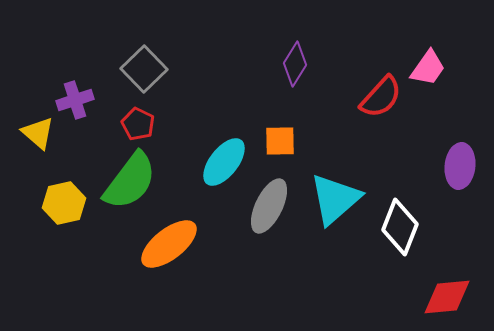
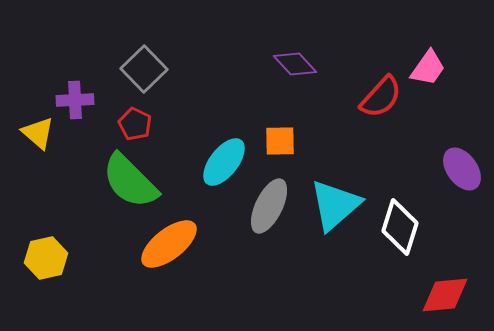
purple diamond: rotated 75 degrees counterclockwise
purple cross: rotated 15 degrees clockwise
red pentagon: moved 3 px left
purple ellipse: moved 2 px right, 3 px down; rotated 42 degrees counterclockwise
green semicircle: rotated 98 degrees clockwise
cyan triangle: moved 6 px down
yellow hexagon: moved 18 px left, 55 px down
white diamond: rotated 4 degrees counterclockwise
red diamond: moved 2 px left, 2 px up
